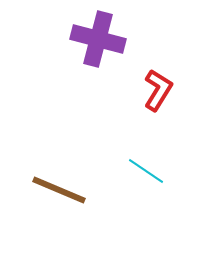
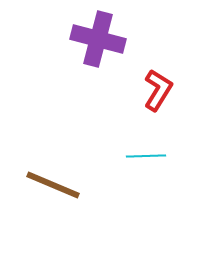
cyan line: moved 15 px up; rotated 36 degrees counterclockwise
brown line: moved 6 px left, 5 px up
